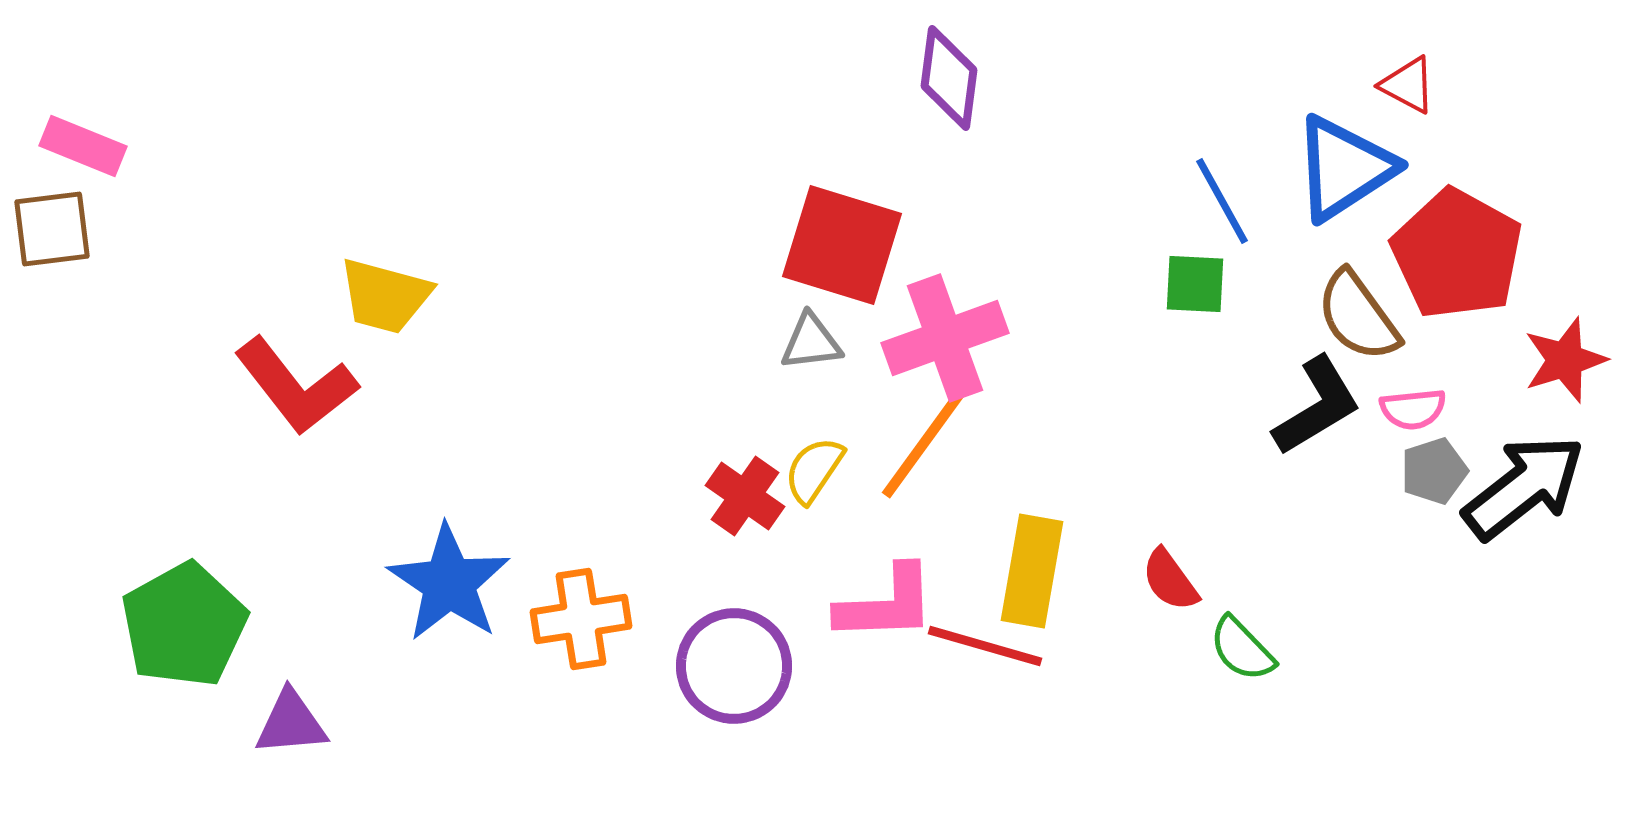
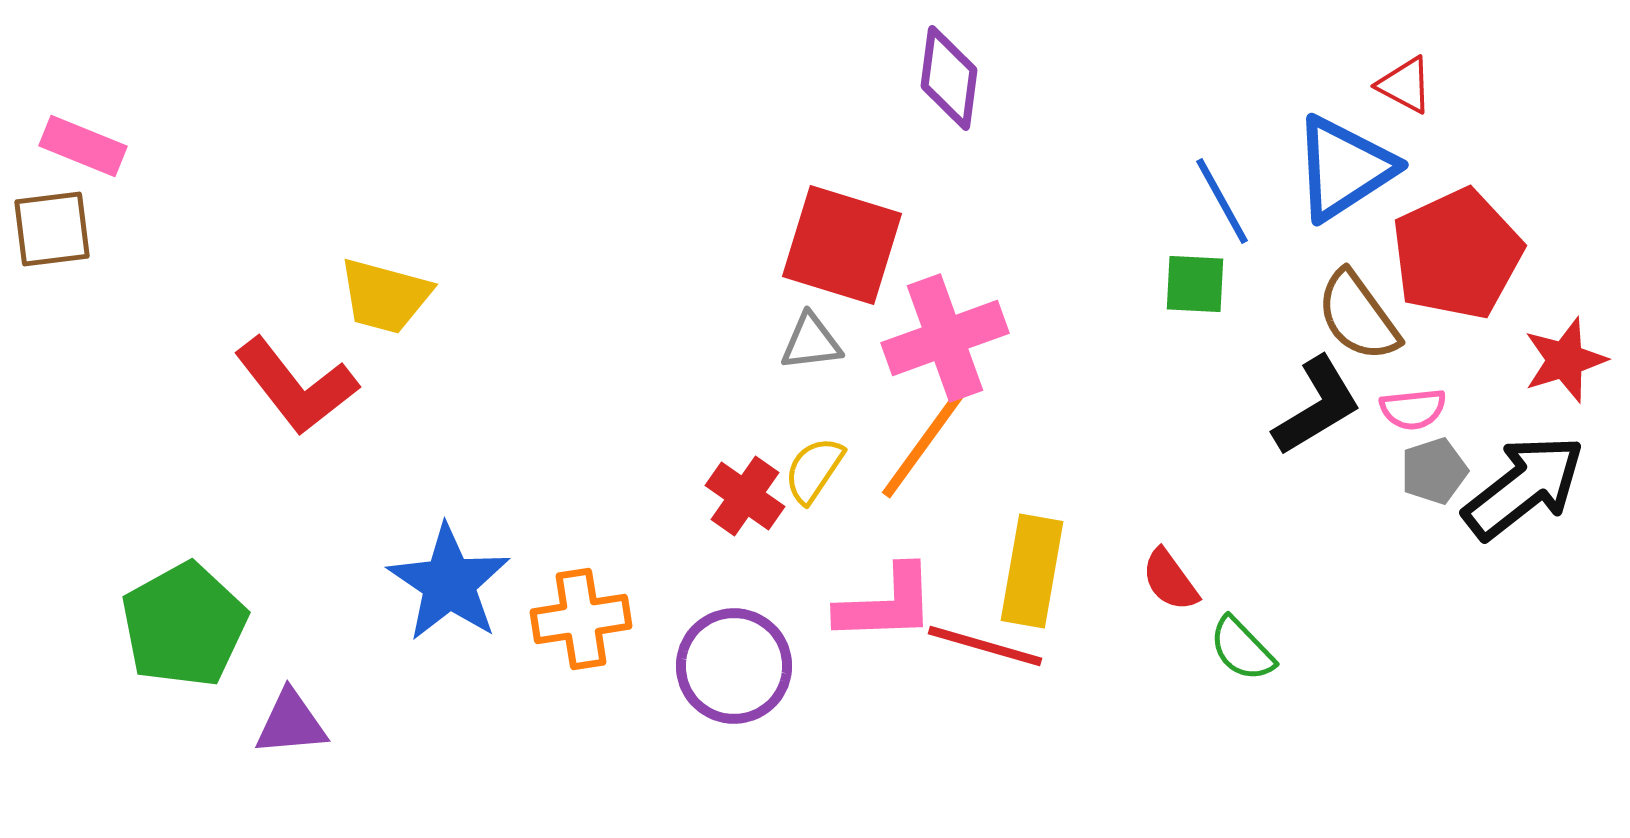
red triangle: moved 3 px left
red pentagon: rotated 18 degrees clockwise
